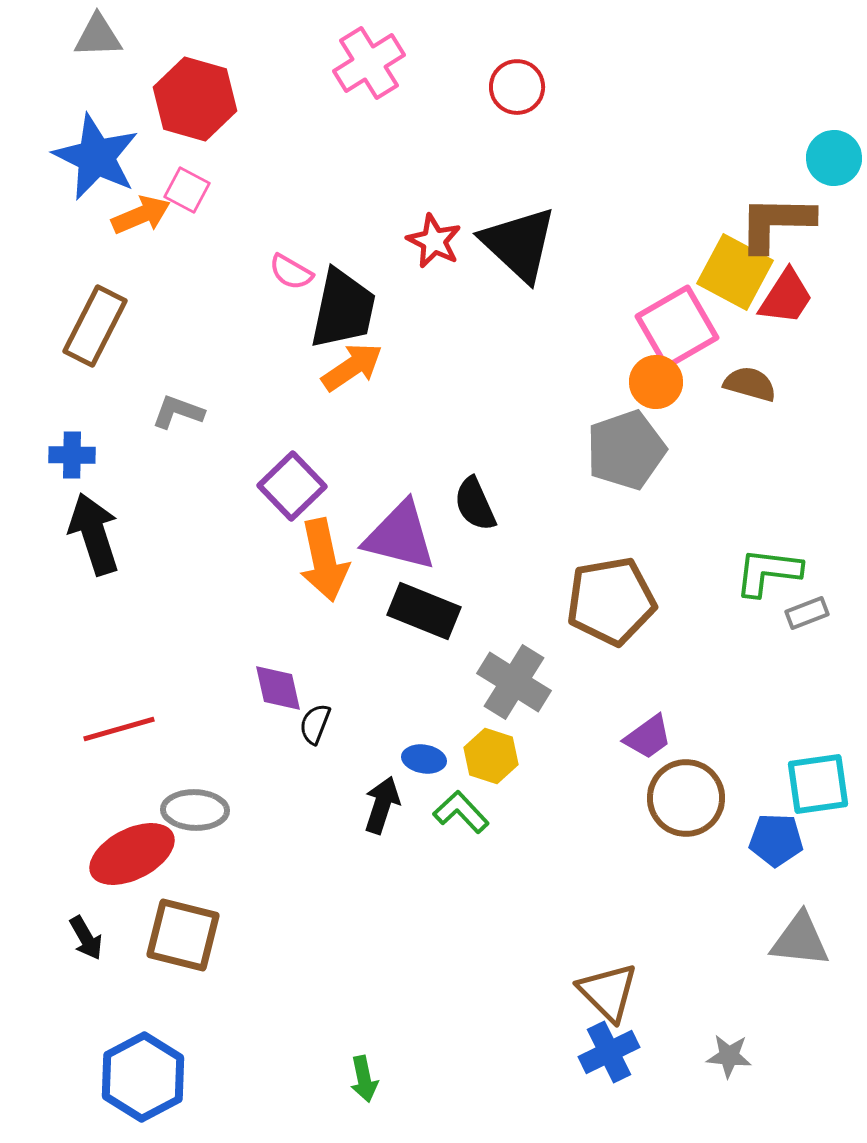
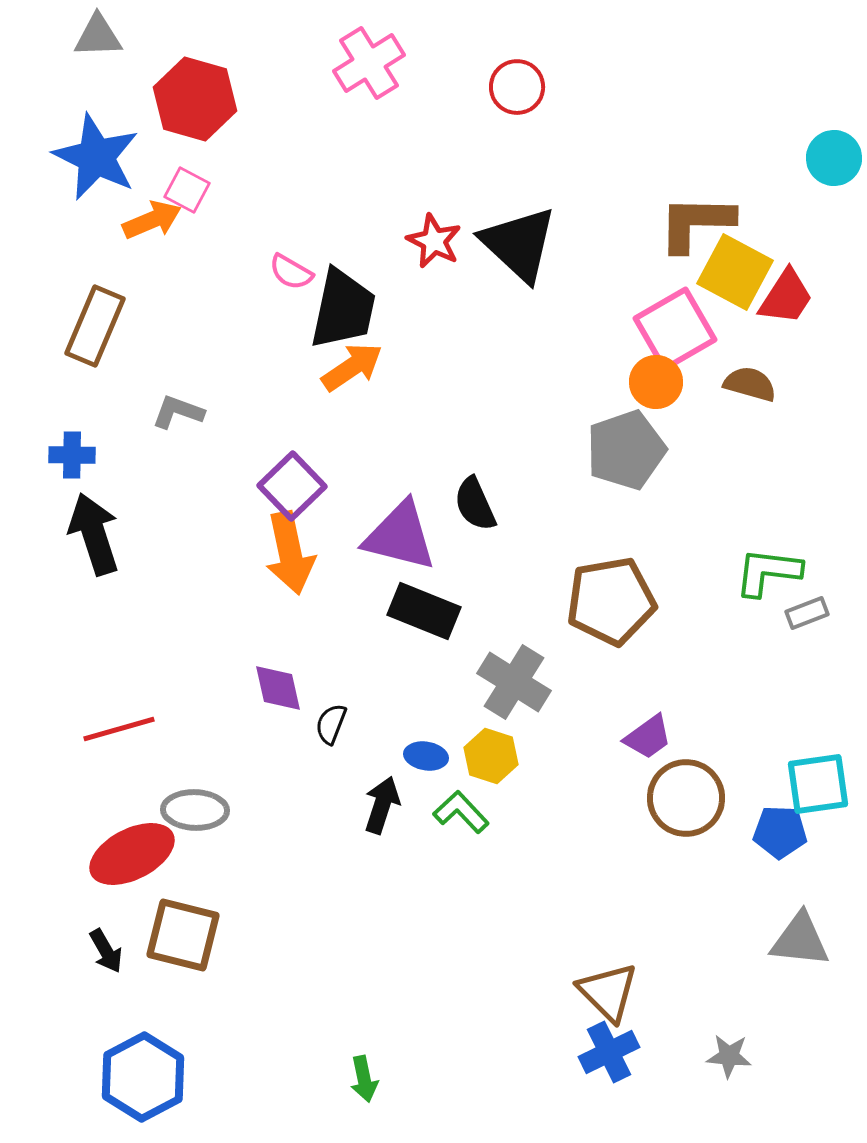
orange arrow at (141, 215): moved 11 px right, 5 px down
brown L-shape at (776, 223): moved 80 px left
brown rectangle at (95, 326): rotated 4 degrees counterclockwise
pink square at (677, 327): moved 2 px left, 2 px down
orange arrow at (324, 560): moved 34 px left, 7 px up
black semicircle at (315, 724): moved 16 px right
blue ellipse at (424, 759): moved 2 px right, 3 px up
blue pentagon at (776, 840): moved 4 px right, 8 px up
black arrow at (86, 938): moved 20 px right, 13 px down
